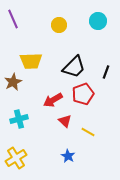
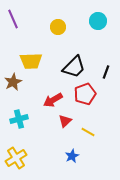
yellow circle: moved 1 px left, 2 px down
red pentagon: moved 2 px right
red triangle: rotated 32 degrees clockwise
blue star: moved 4 px right; rotated 16 degrees clockwise
